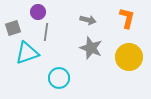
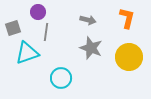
cyan circle: moved 2 px right
